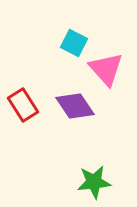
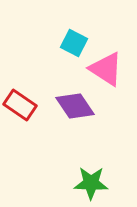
pink triangle: rotated 15 degrees counterclockwise
red rectangle: moved 3 px left; rotated 24 degrees counterclockwise
green star: moved 3 px left, 1 px down; rotated 8 degrees clockwise
